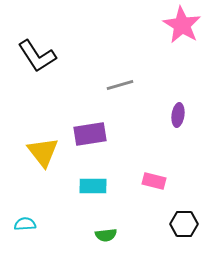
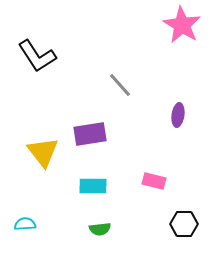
gray line: rotated 64 degrees clockwise
green semicircle: moved 6 px left, 6 px up
